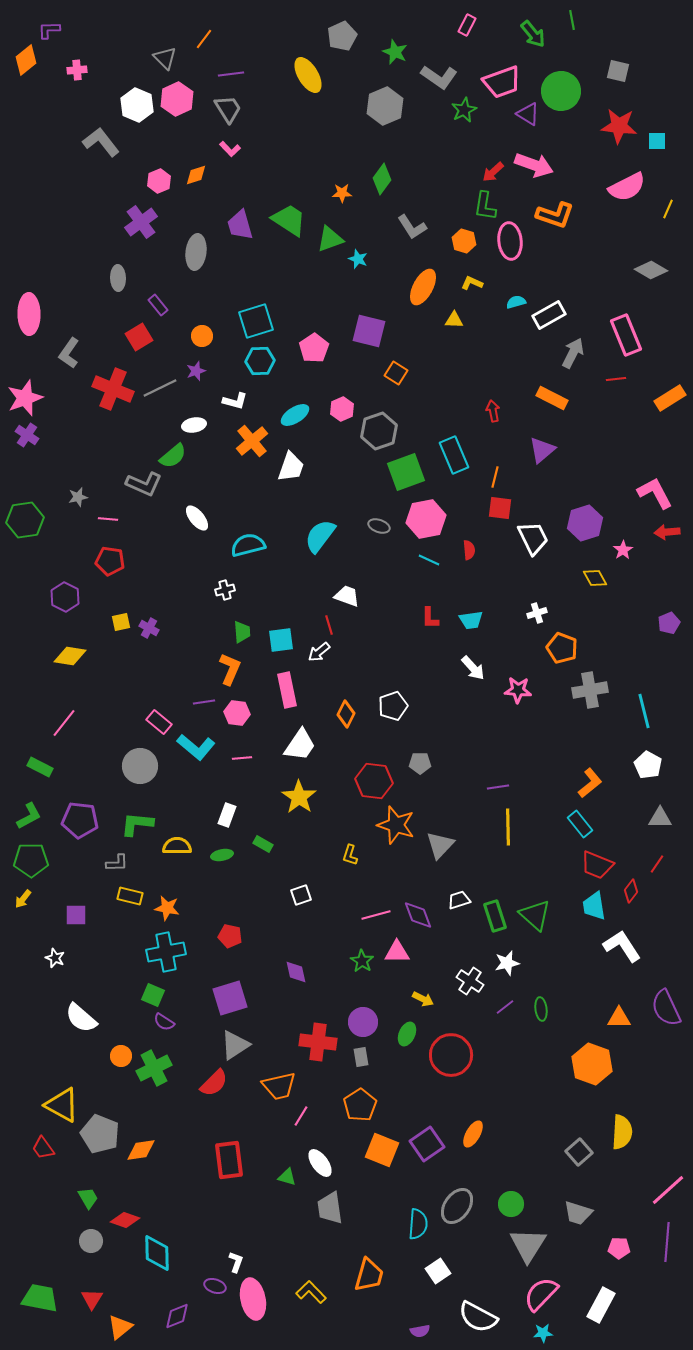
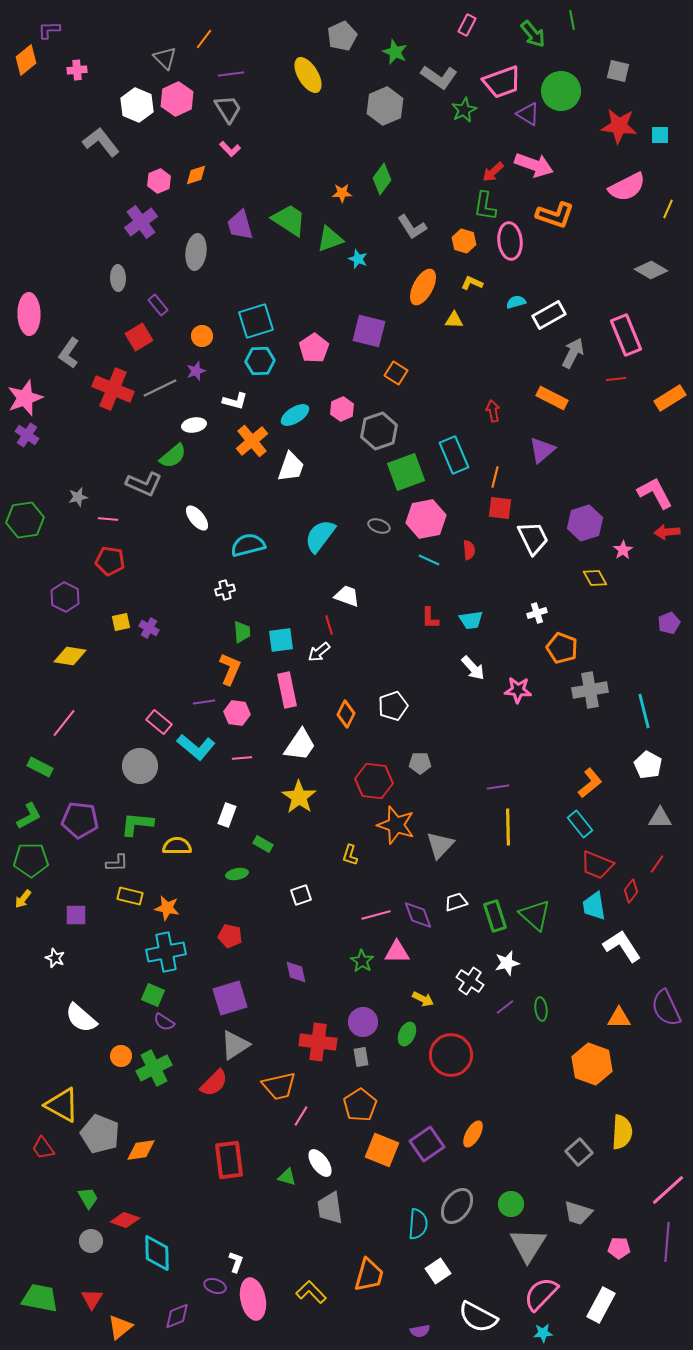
cyan square at (657, 141): moved 3 px right, 6 px up
green ellipse at (222, 855): moved 15 px right, 19 px down
white trapezoid at (459, 900): moved 3 px left, 2 px down
